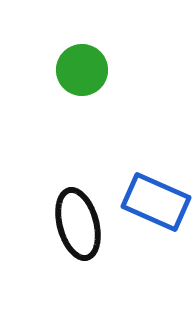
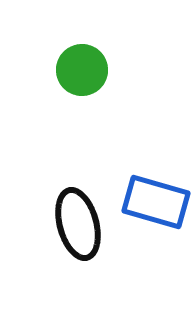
blue rectangle: rotated 8 degrees counterclockwise
